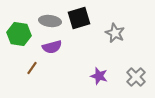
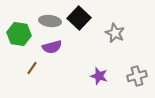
black square: rotated 30 degrees counterclockwise
gray cross: moved 1 px right, 1 px up; rotated 30 degrees clockwise
